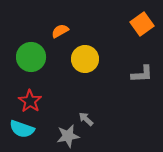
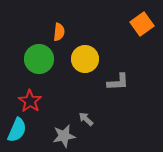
orange semicircle: moved 1 px left, 1 px down; rotated 126 degrees clockwise
green circle: moved 8 px right, 2 px down
gray L-shape: moved 24 px left, 8 px down
cyan semicircle: moved 5 px left, 1 px down; rotated 85 degrees counterclockwise
gray star: moved 4 px left
